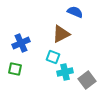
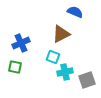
green square: moved 2 px up
gray square: rotated 18 degrees clockwise
